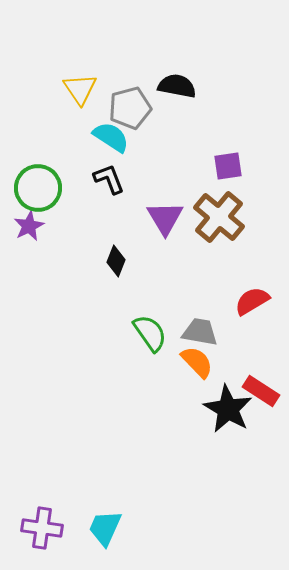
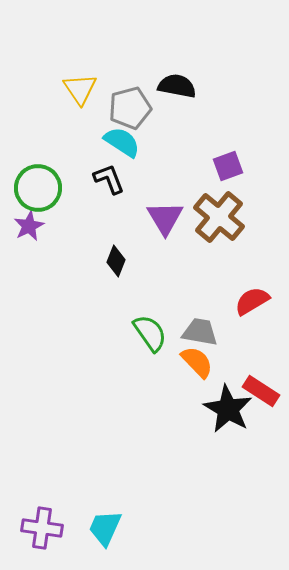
cyan semicircle: moved 11 px right, 5 px down
purple square: rotated 12 degrees counterclockwise
